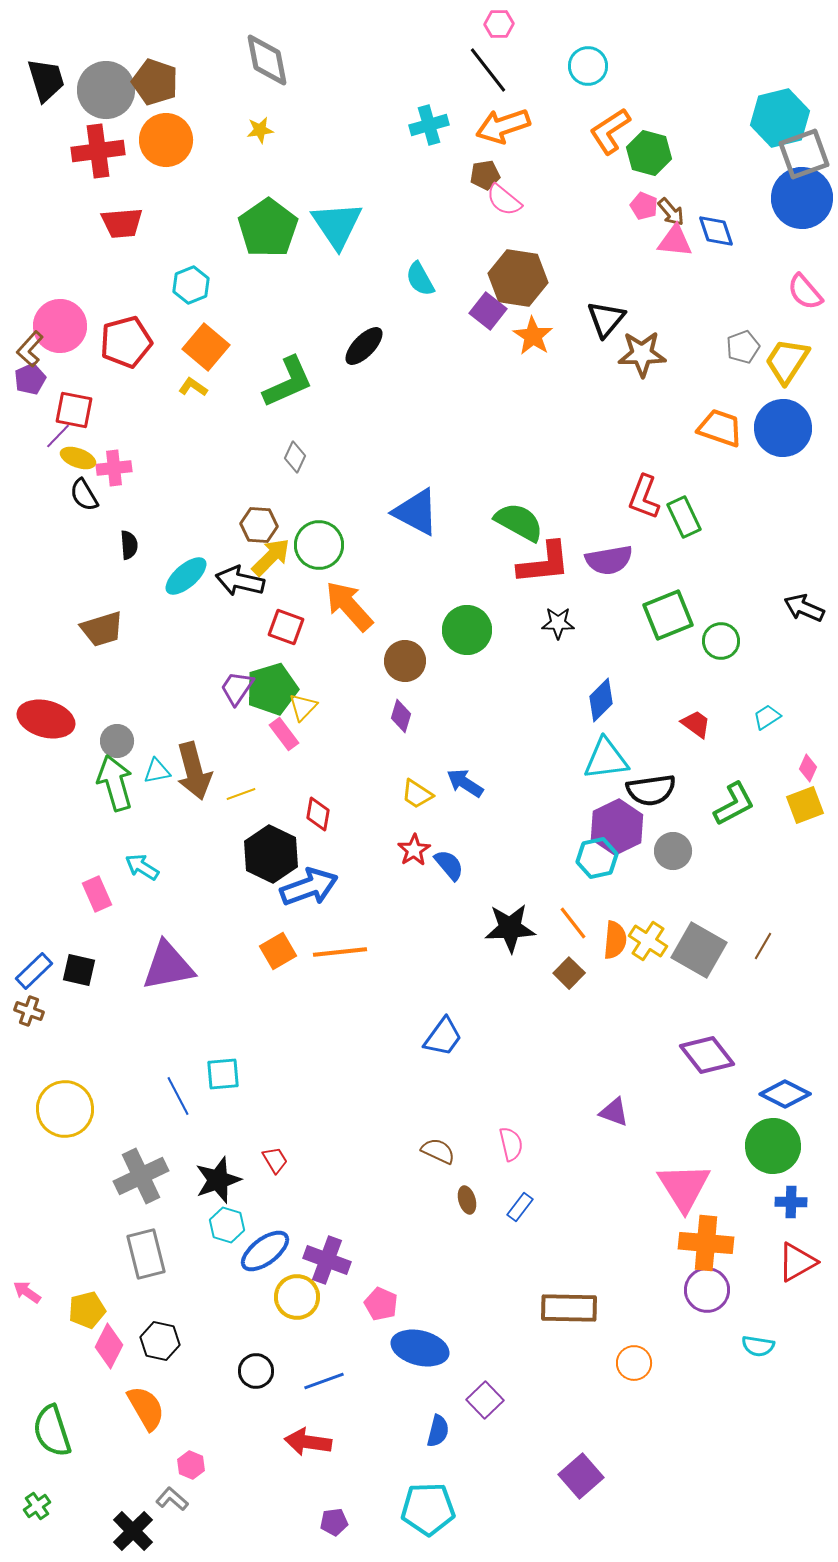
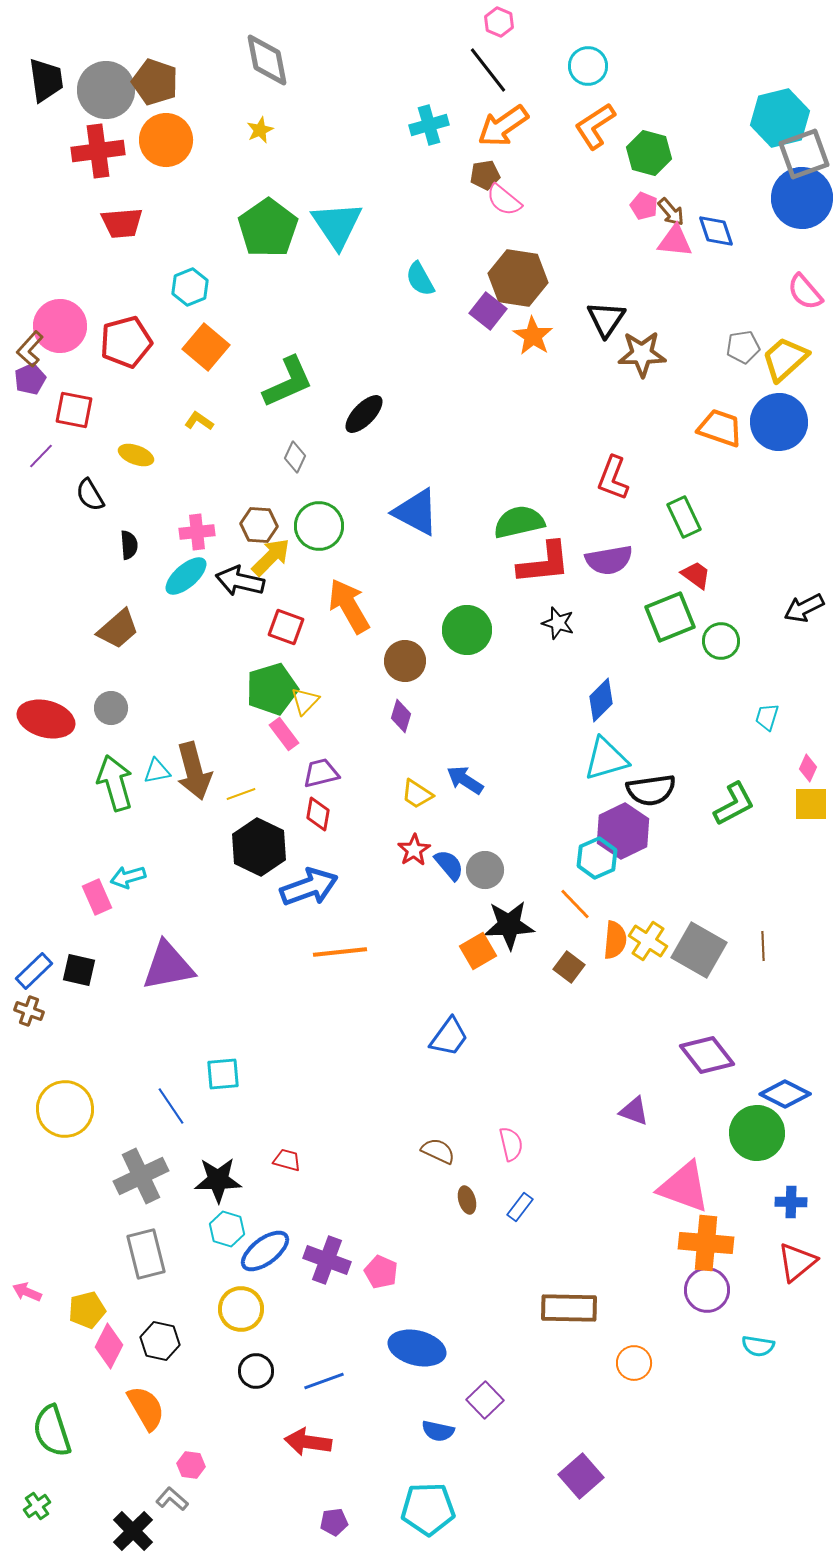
pink hexagon at (499, 24): moved 2 px up; rotated 24 degrees clockwise
black trapezoid at (46, 80): rotated 9 degrees clockwise
orange arrow at (503, 126): rotated 16 degrees counterclockwise
yellow star at (260, 130): rotated 16 degrees counterclockwise
orange L-shape at (610, 131): moved 15 px left, 5 px up
cyan hexagon at (191, 285): moved 1 px left, 2 px down
black triangle at (606, 319): rotated 6 degrees counterclockwise
black ellipse at (364, 346): moved 68 px down
gray pentagon at (743, 347): rotated 12 degrees clockwise
yellow trapezoid at (787, 361): moved 2 px left, 2 px up; rotated 15 degrees clockwise
yellow L-shape at (193, 387): moved 6 px right, 34 px down
blue circle at (783, 428): moved 4 px left, 6 px up
purple line at (58, 436): moved 17 px left, 20 px down
yellow ellipse at (78, 458): moved 58 px right, 3 px up
pink cross at (114, 468): moved 83 px right, 64 px down
black semicircle at (84, 495): moved 6 px right
red L-shape at (644, 497): moved 31 px left, 19 px up
green semicircle at (519, 522): rotated 42 degrees counterclockwise
green circle at (319, 545): moved 19 px up
orange arrow at (349, 606): rotated 12 degrees clockwise
black arrow at (804, 608): rotated 51 degrees counterclockwise
green square at (668, 615): moved 2 px right, 2 px down
black star at (558, 623): rotated 16 degrees clockwise
brown trapezoid at (102, 629): moved 16 px right; rotated 24 degrees counterclockwise
purple trapezoid at (237, 688): moved 84 px right, 85 px down; rotated 42 degrees clockwise
yellow triangle at (303, 707): moved 2 px right, 6 px up
cyan trapezoid at (767, 717): rotated 40 degrees counterclockwise
red trapezoid at (696, 724): moved 149 px up
gray circle at (117, 741): moved 6 px left, 33 px up
cyan triangle at (606, 759): rotated 9 degrees counterclockwise
blue arrow at (465, 783): moved 3 px up
yellow square at (805, 805): moved 6 px right, 1 px up; rotated 21 degrees clockwise
purple hexagon at (617, 827): moved 6 px right, 4 px down
gray circle at (673, 851): moved 188 px left, 19 px down
black hexagon at (271, 854): moved 12 px left, 7 px up
cyan hexagon at (597, 858): rotated 12 degrees counterclockwise
cyan arrow at (142, 867): moved 14 px left, 10 px down; rotated 48 degrees counterclockwise
pink rectangle at (97, 894): moved 3 px down
orange line at (573, 923): moved 2 px right, 19 px up; rotated 6 degrees counterclockwise
black star at (510, 928): moved 1 px left, 3 px up
brown line at (763, 946): rotated 32 degrees counterclockwise
orange square at (278, 951): moved 200 px right
brown square at (569, 973): moved 6 px up; rotated 8 degrees counterclockwise
blue trapezoid at (443, 1037): moved 6 px right
blue line at (178, 1096): moved 7 px left, 10 px down; rotated 6 degrees counterclockwise
purple triangle at (614, 1112): moved 20 px right, 1 px up
green circle at (773, 1146): moved 16 px left, 13 px up
red trapezoid at (275, 1160): moved 12 px right; rotated 44 degrees counterclockwise
black star at (218, 1180): rotated 18 degrees clockwise
pink triangle at (684, 1187): rotated 38 degrees counterclockwise
cyan hexagon at (227, 1225): moved 4 px down
red triangle at (797, 1262): rotated 9 degrees counterclockwise
pink arrow at (27, 1292): rotated 12 degrees counterclockwise
yellow circle at (297, 1297): moved 56 px left, 12 px down
pink pentagon at (381, 1304): moved 32 px up
blue ellipse at (420, 1348): moved 3 px left
blue semicircle at (438, 1431): rotated 88 degrees clockwise
pink hexagon at (191, 1465): rotated 16 degrees counterclockwise
